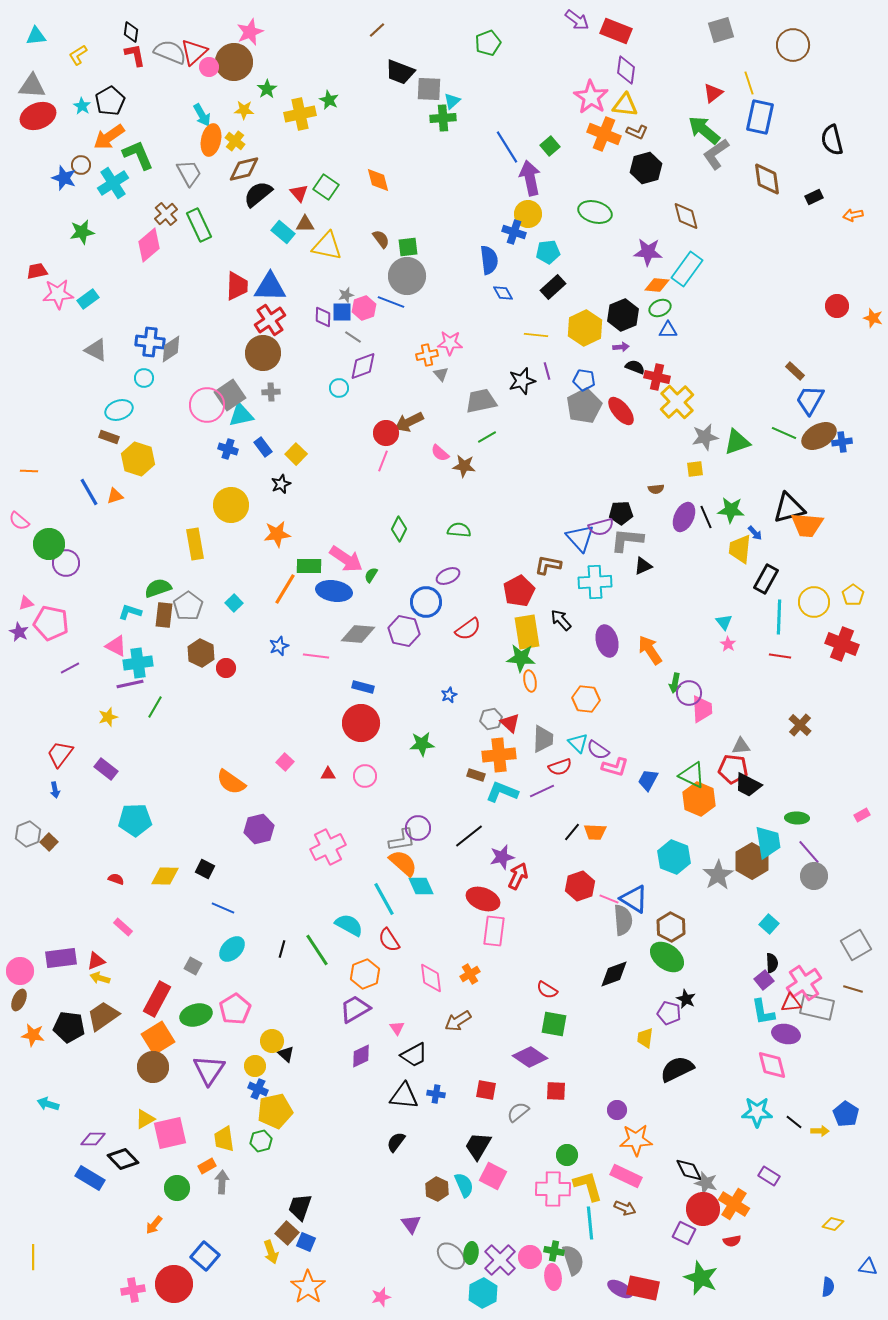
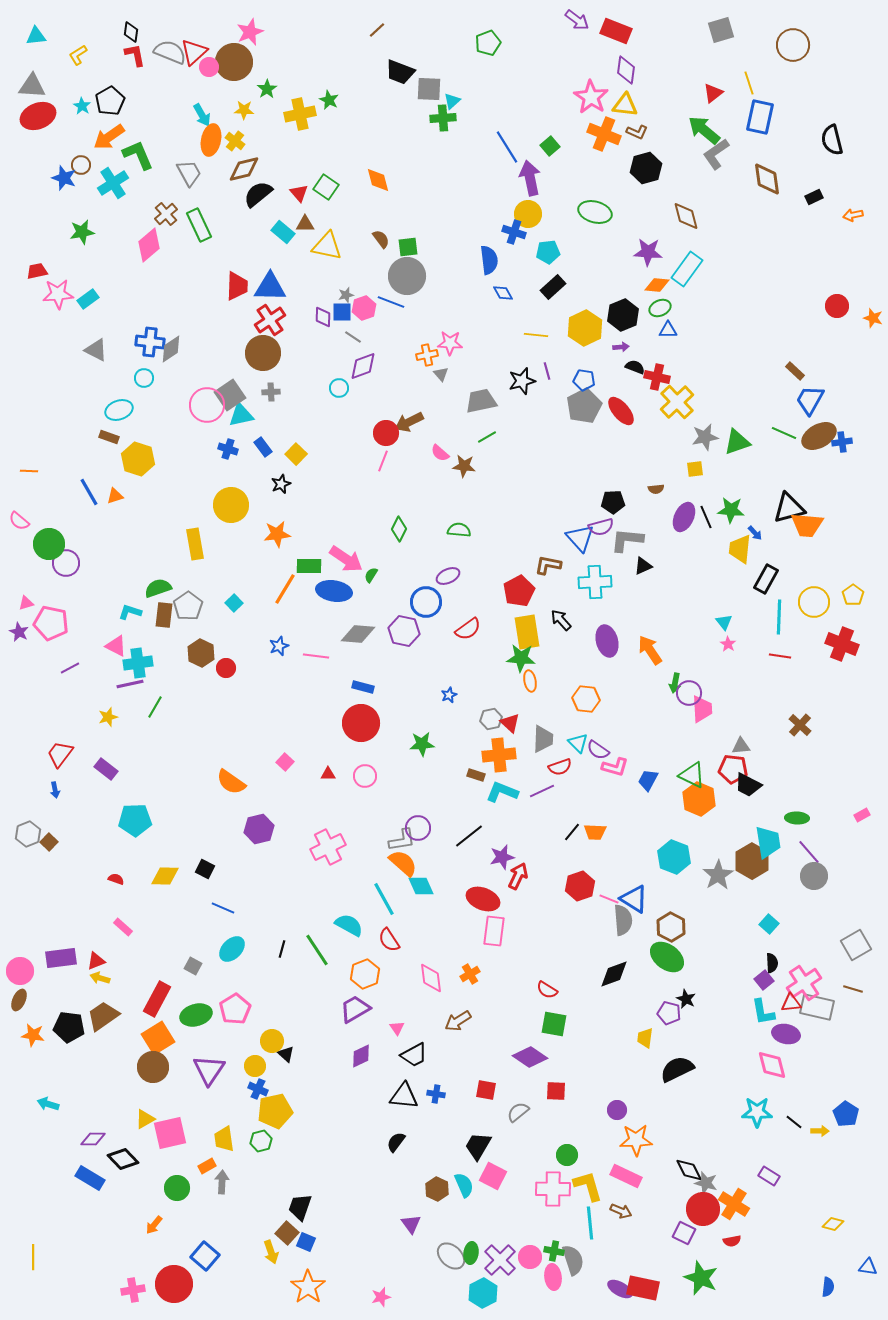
black pentagon at (621, 513): moved 8 px left, 11 px up
brown arrow at (625, 1208): moved 4 px left, 3 px down
